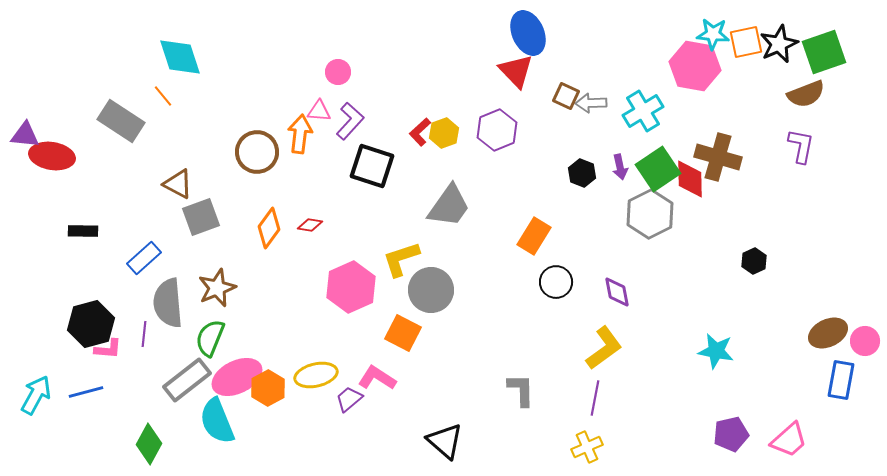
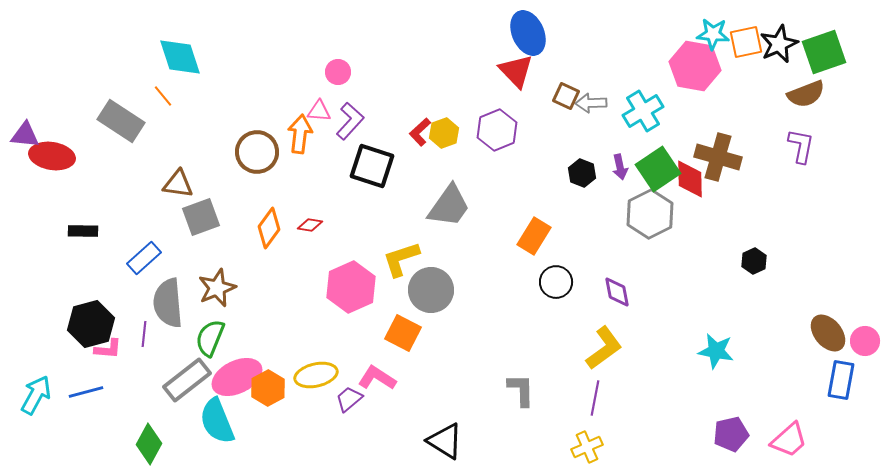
brown triangle at (178, 184): rotated 20 degrees counterclockwise
brown ellipse at (828, 333): rotated 75 degrees clockwise
black triangle at (445, 441): rotated 9 degrees counterclockwise
